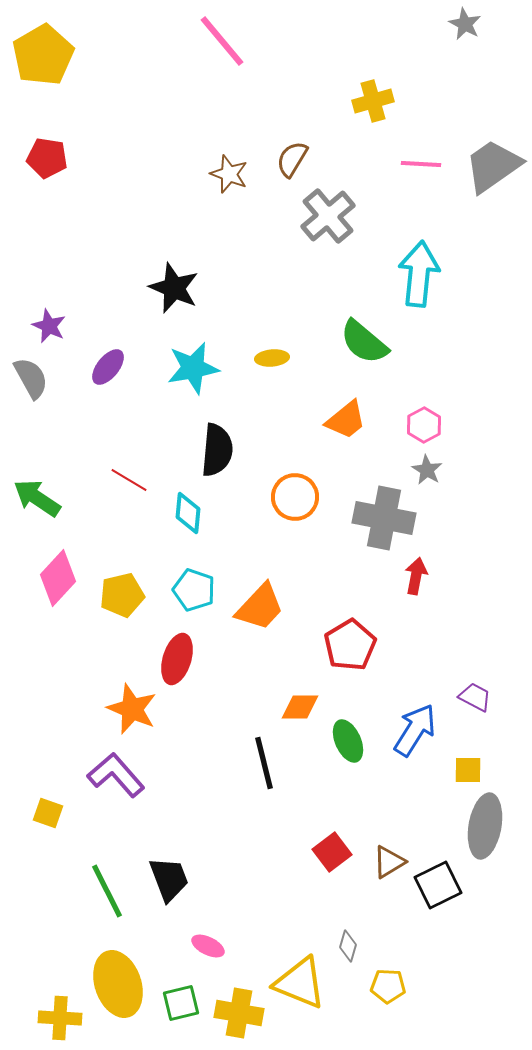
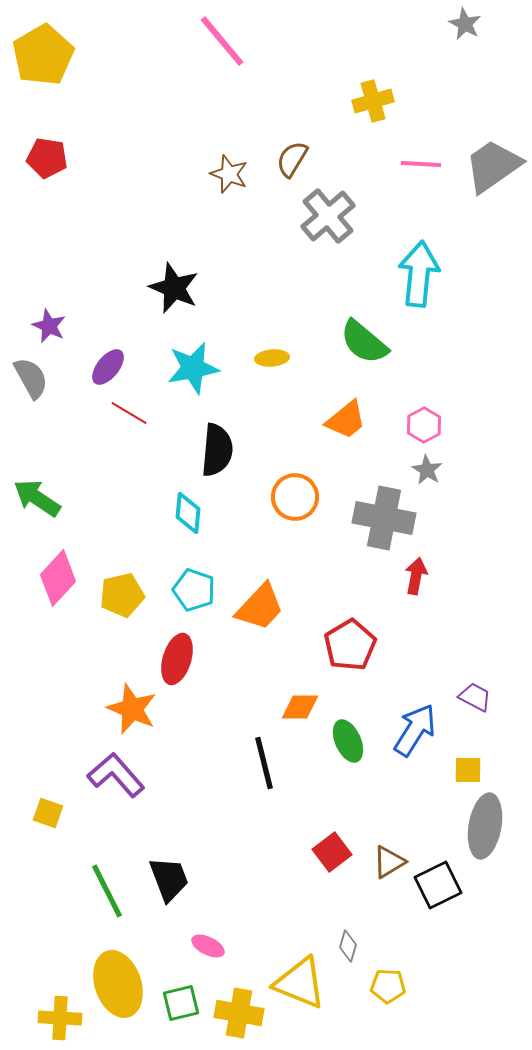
red line at (129, 480): moved 67 px up
